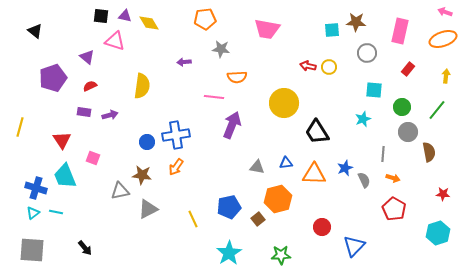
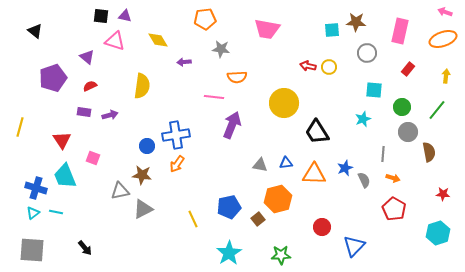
yellow diamond at (149, 23): moved 9 px right, 17 px down
blue circle at (147, 142): moved 4 px down
orange arrow at (176, 167): moved 1 px right, 3 px up
gray triangle at (257, 167): moved 3 px right, 2 px up
gray triangle at (148, 209): moved 5 px left
